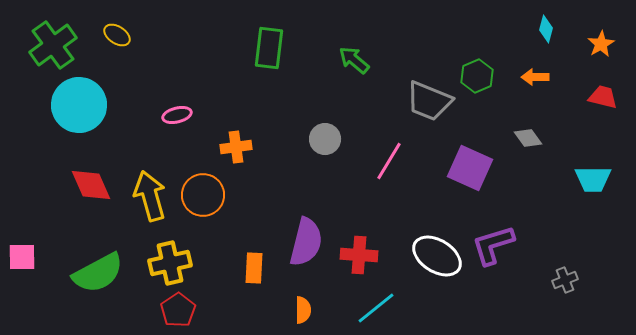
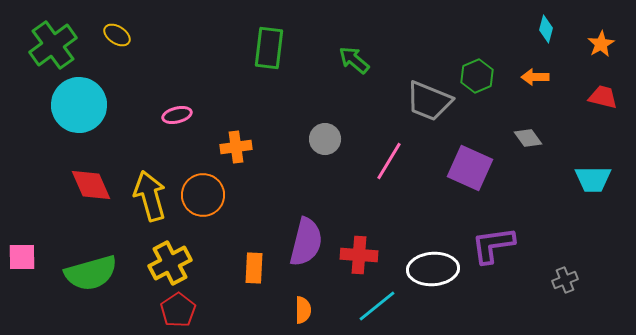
purple L-shape: rotated 9 degrees clockwise
white ellipse: moved 4 px left, 13 px down; rotated 36 degrees counterclockwise
yellow cross: rotated 15 degrees counterclockwise
green semicircle: moved 7 px left; rotated 12 degrees clockwise
cyan line: moved 1 px right, 2 px up
